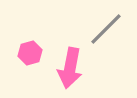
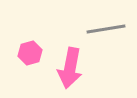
gray line: rotated 36 degrees clockwise
